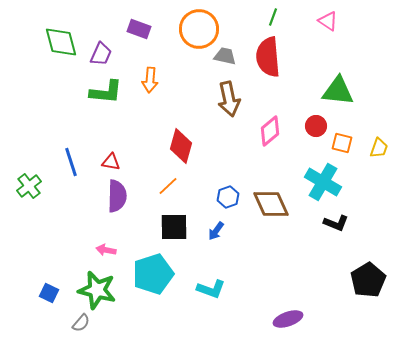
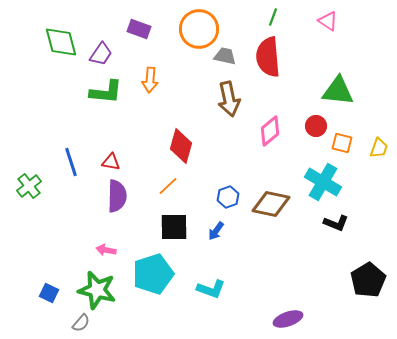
purple trapezoid: rotated 10 degrees clockwise
brown diamond: rotated 54 degrees counterclockwise
